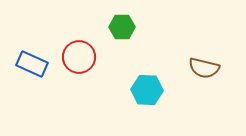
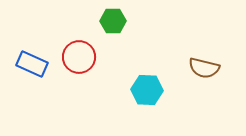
green hexagon: moved 9 px left, 6 px up
